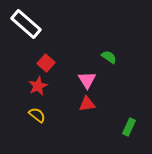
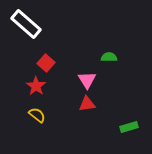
green semicircle: rotated 35 degrees counterclockwise
red star: moved 2 px left; rotated 12 degrees counterclockwise
green rectangle: rotated 48 degrees clockwise
